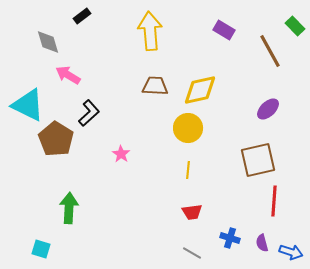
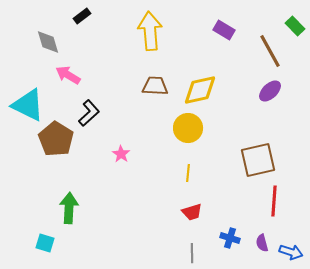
purple ellipse: moved 2 px right, 18 px up
yellow line: moved 3 px down
red trapezoid: rotated 10 degrees counterclockwise
cyan square: moved 4 px right, 6 px up
gray line: rotated 60 degrees clockwise
